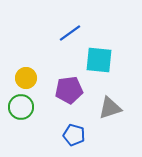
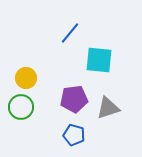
blue line: rotated 15 degrees counterclockwise
purple pentagon: moved 5 px right, 9 px down
gray triangle: moved 2 px left
